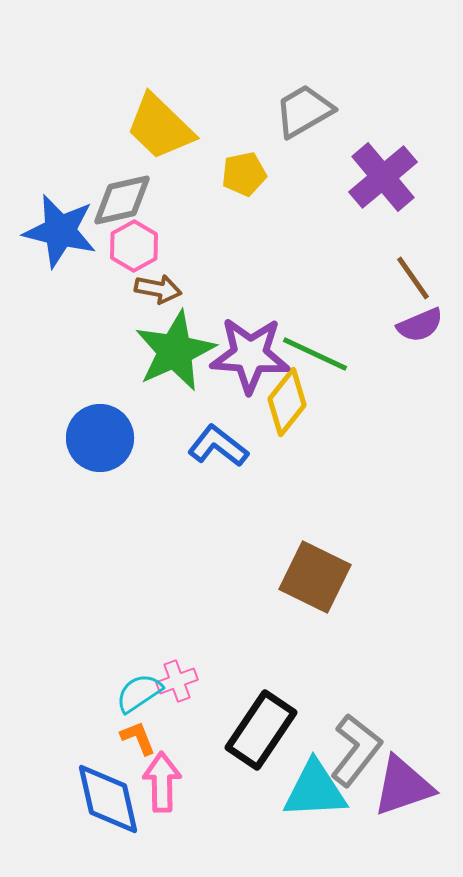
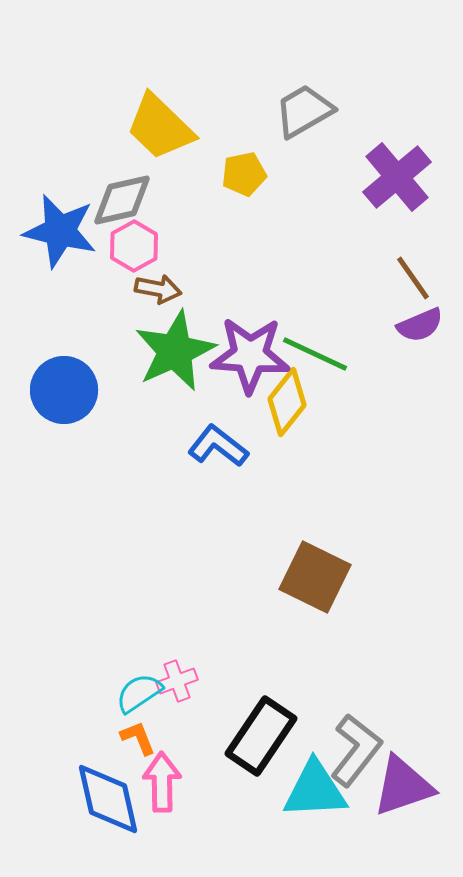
purple cross: moved 14 px right
blue circle: moved 36 px left, 48 px up
black rectangle: moved 6 px down
